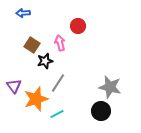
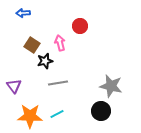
red circle: moved 2 px right
gray line: rotated 48 degrees clockwise
gray star: moved 1 px right, 1 px up
orange star: moved 6 px left, 17 px down; rotated 20 degrees clockwise
